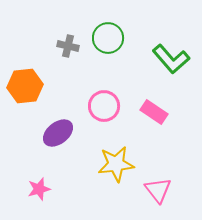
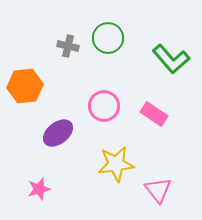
pink rectangle: moved 2 px down
